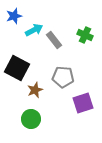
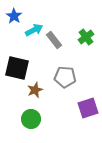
blue star: rotated 21 degrees counterclockwise
green cross: moved 1 px right, 2 px down; rotated 28 degrees clockwise
black square: rotated 15 degrees counterclockwise
gray pentagon: moved 2 px right
purple square: moved 5 px right, 5 px down
